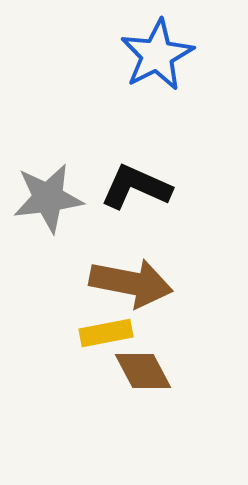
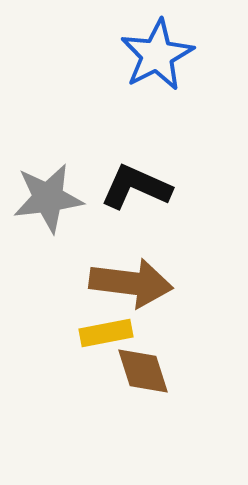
brown arrow: rotated 4 degrees counterclockwise
brown diamond: rotated 10 degrees clockwise
